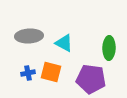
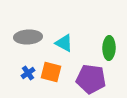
gray ellipse: moved 1 px left, 1 px down
blue cross: rotated 24 degrees counterclockwise
